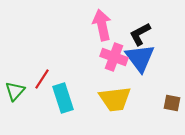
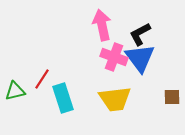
green triangle: rotated 35 degrees clockwise
brown square: moved 6 px up; rotated 12 degrees counterclockwise
